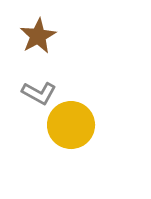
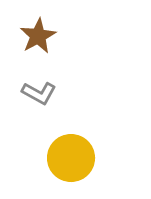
yellow circle: moved 33 px down
